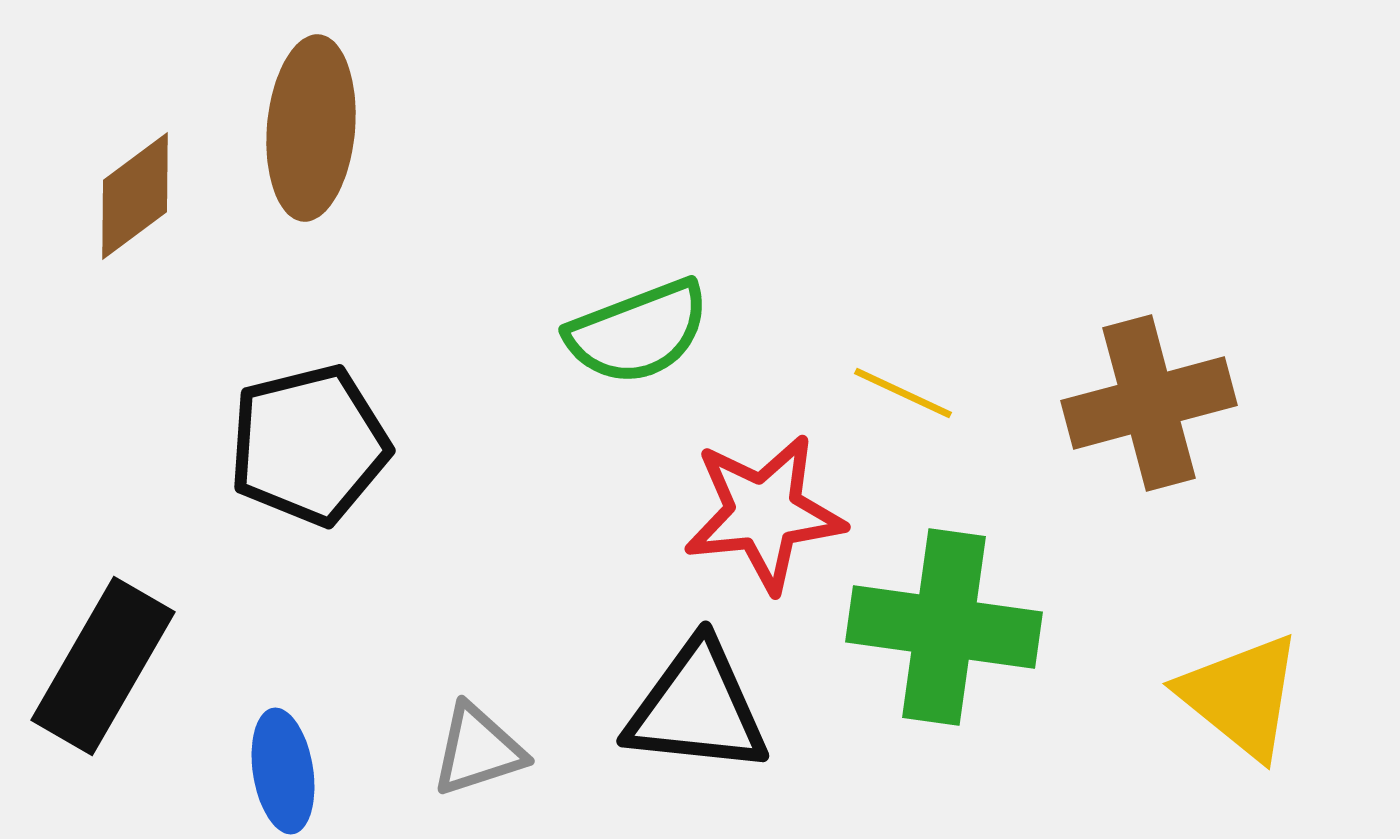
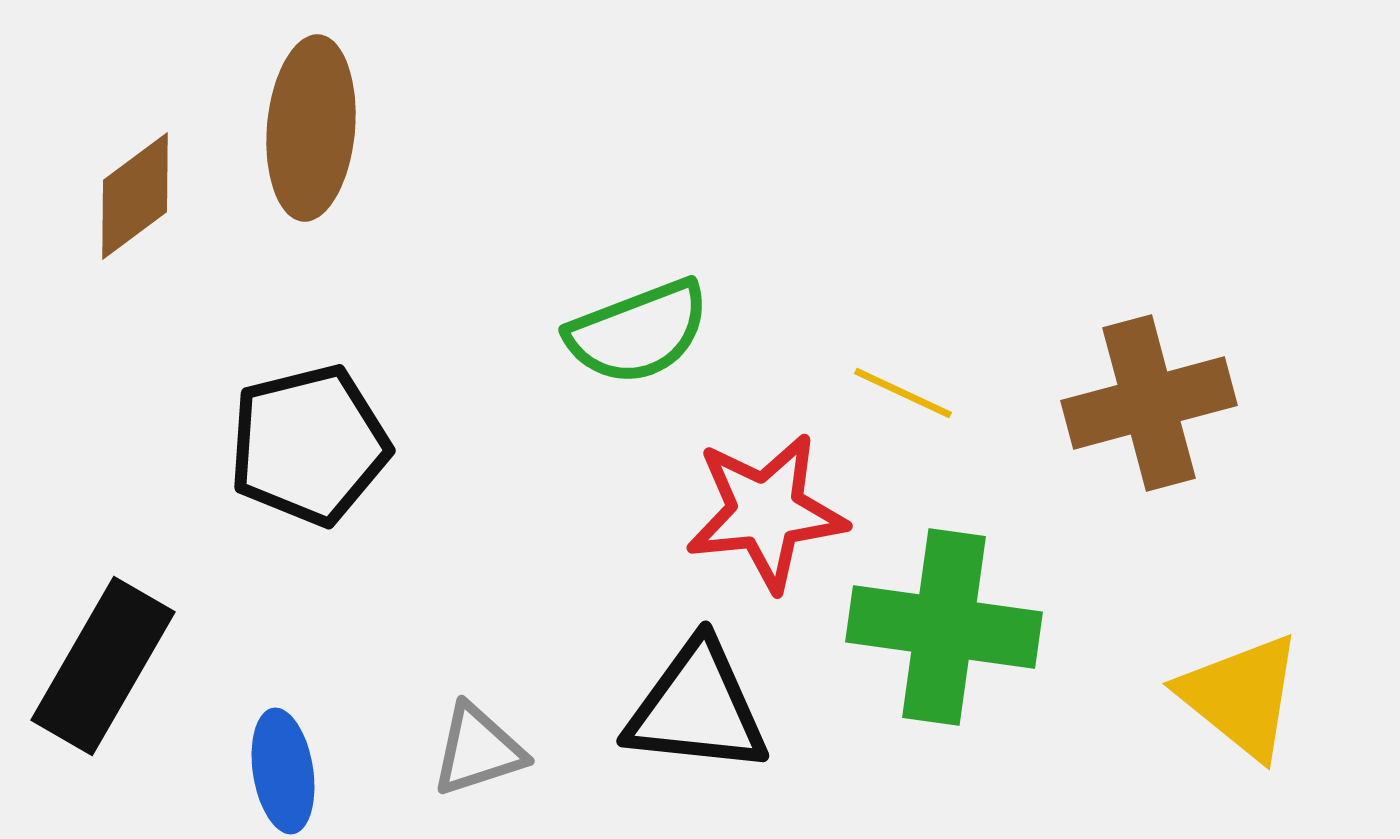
red star: moved 2 px right, 1 px up
